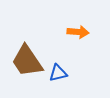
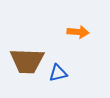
brown trapezoid: rotated 54 degrees counterclockwise
